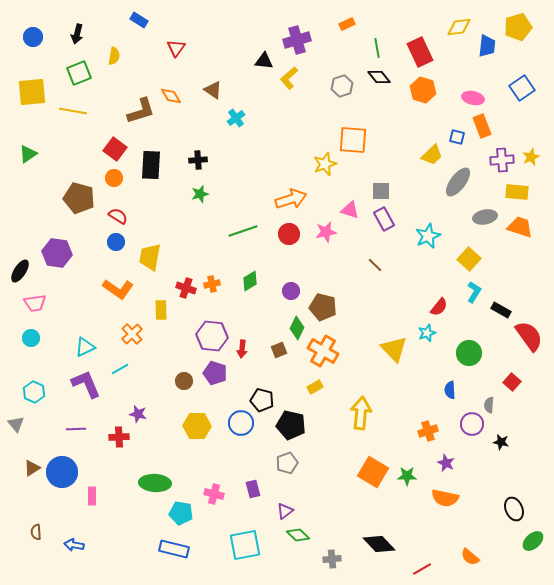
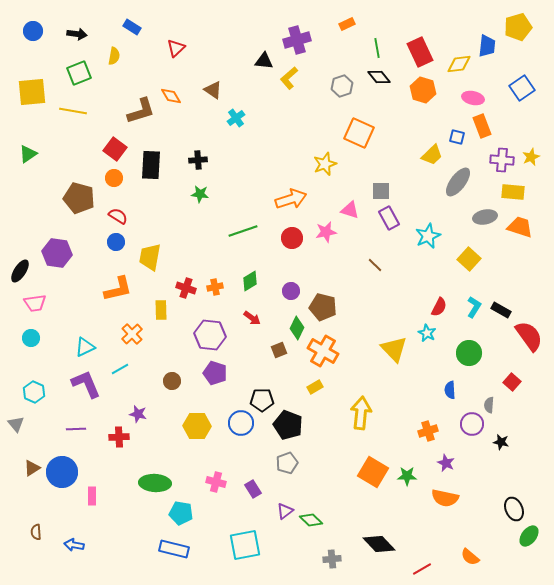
blue rectangle at (139, 20): moved 7 px left, 7 px down
yellow diamond at (459, 27): moved 37 px down
black arrow at (77, 34): rotated 96 degrees counterclockwise
blue circle at (33, 37): moved 6 px up
red triangle at (176, 48): rotated 12 degrees clockwise
orange square at (353, 140): moved 6 px right, 7 px up; rotated 20 degrees clockwise
purple cross at (502, 160): rotated 10 degrees clockwise
yellow rectangle at (517, 192): moved 4 px left
green star at (200, 194): rotated 24 degrees clockwise
purple rectangle at (384, 219): moved 5 px right, 1 px up
red circle at (289, 234): moved 3 px right, 4 px down
orange cross at (212, 284): moved 3 px right, 3 px down
orange L-shape at (118, 289): rotated 48 degrees counterclockwise
cyan L-shape at (474, 292): moved 15 px down
red semicircle at (439, 307): rotated 12 degrees counterclockwise
cyan star at (427, 333): rotated 24 degrees counterclockwise
purple hexagon at (212, 336): moved 2 px left, 1 px up
red arrow at (242, 349): moved 10 px right, 31 px up; rotated 60 degrees counterclockwise
brown circle at (184, 381): moved 12 px left
black pentagon at (262, 400): rotated 15 degrees counterclockwise
black pentagon at (291, 425): moved 3 px left; rotated 8 degrees clockwise
purple rectangle at (253, 489): rotated 18 degrees counterclockwise
pink cross at (214, 494): moved 2 px right, 12 px up
green diamond at (298, 535): moved 13 px right, 15 px up
green ellipse at (533, 541): moved 4 px left, 5 px up; rotated 10 degrees counterclockwise
